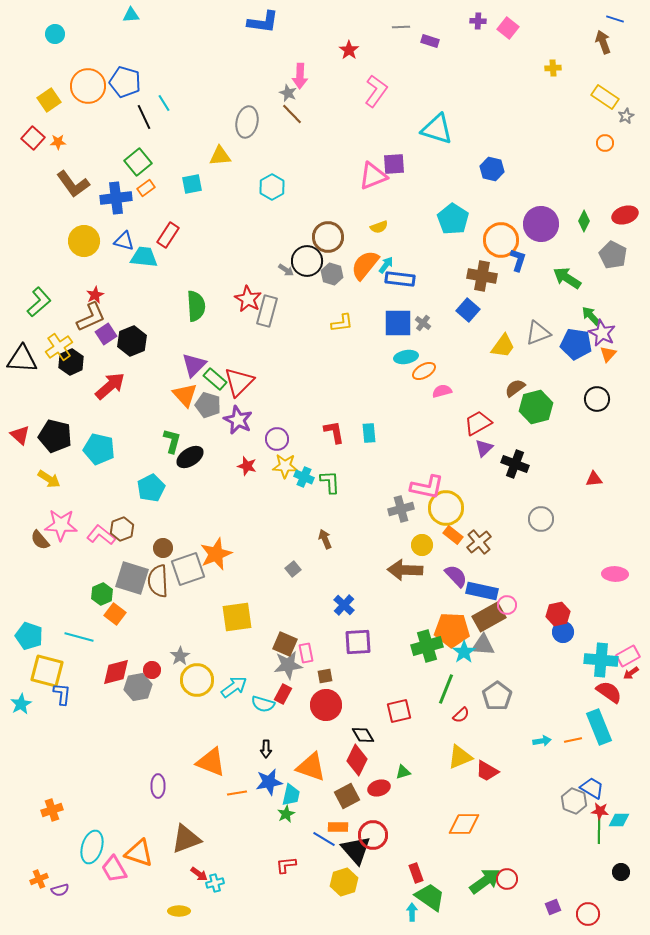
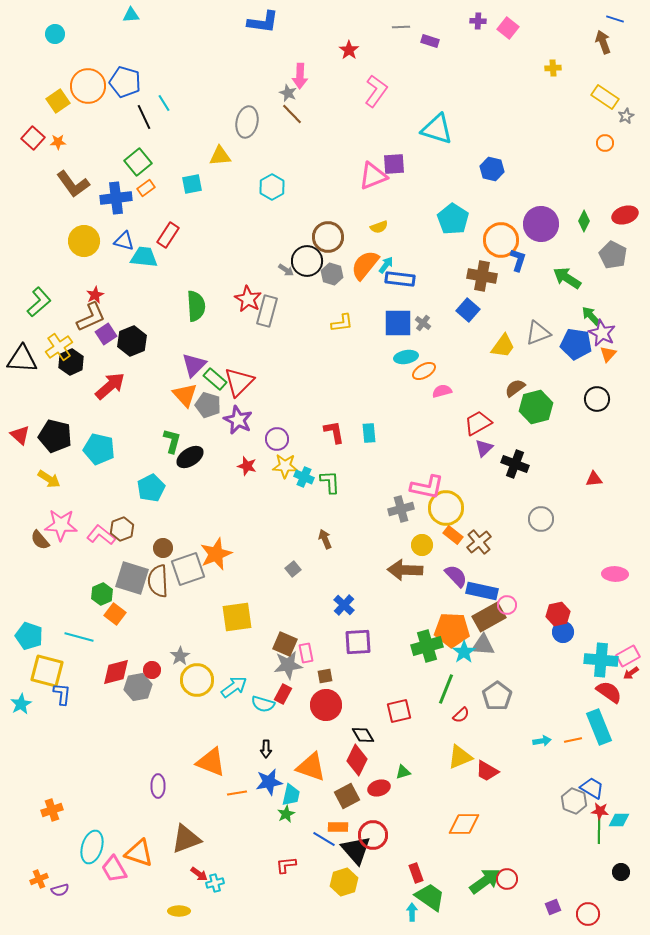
yellow square at (49, 100): moved 9 px right, 1 px down
